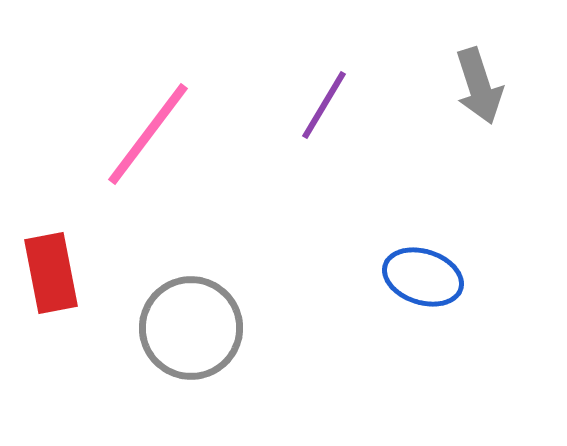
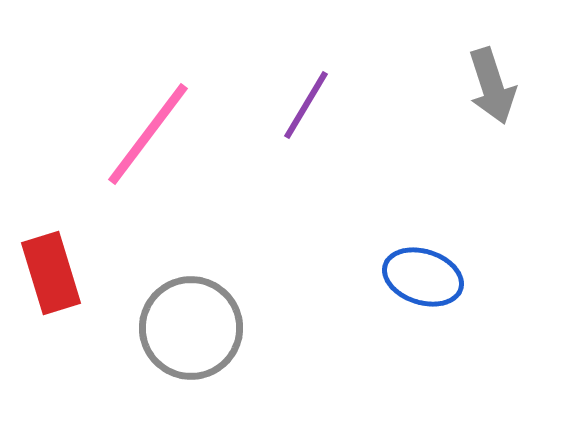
gray arrow: moved 13 px right
purple line: moved 18 px left
red rectangle: rotated 6 degrees counterclockwise
